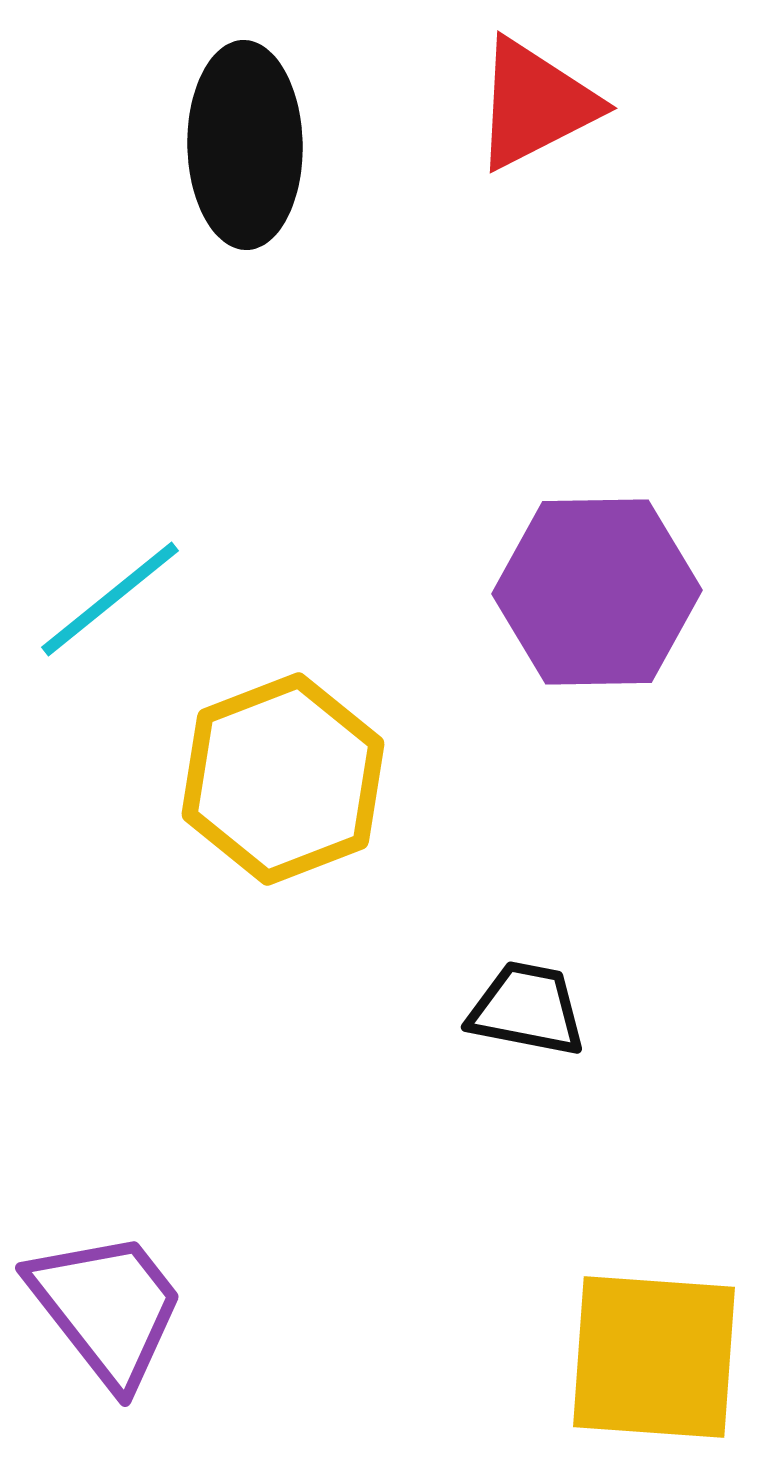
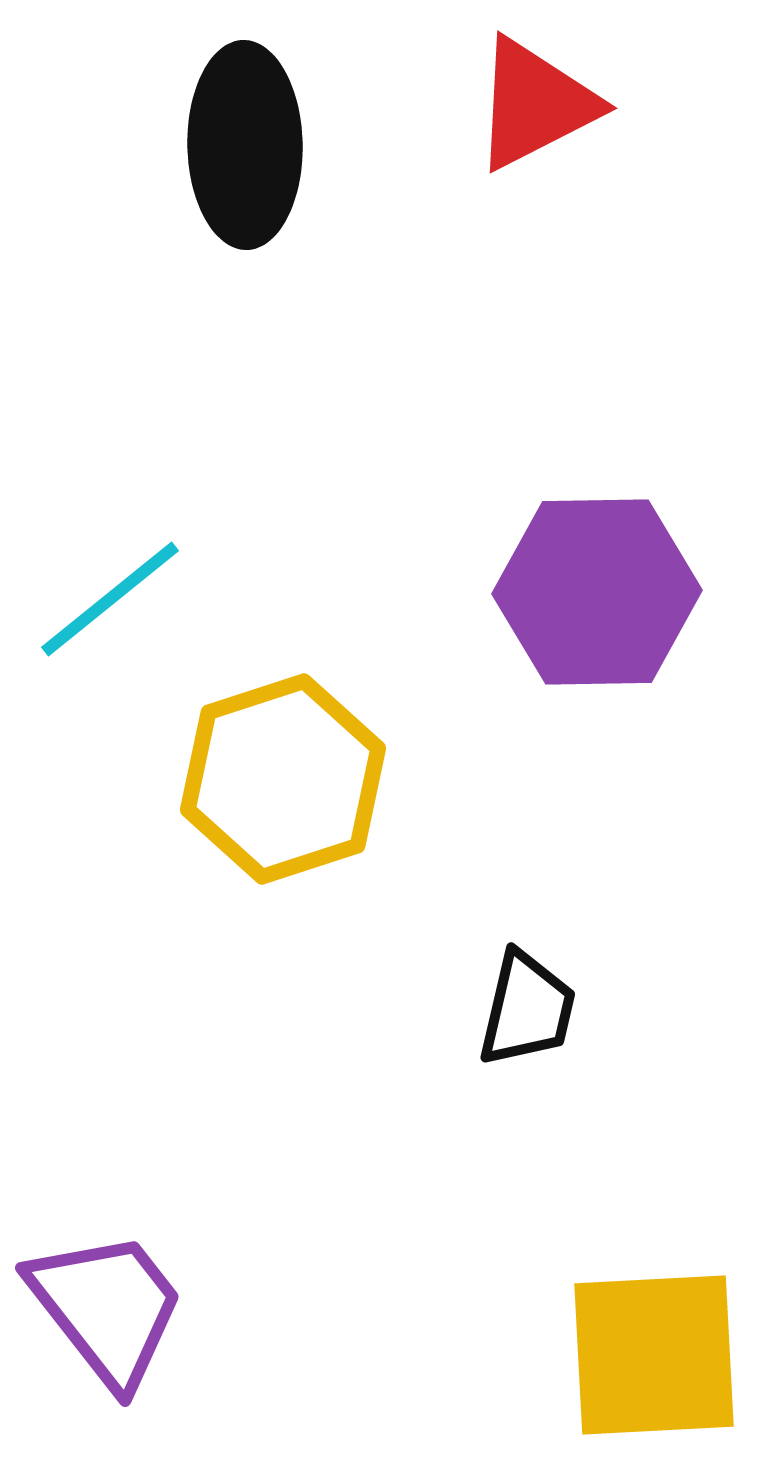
yellow hexagon: rotated 3 degrees clockwise
black trapezoid: rotated 92 degrees clockwise
yellow square: moved 2 px up; rotated 7 degrees counterclockwise
